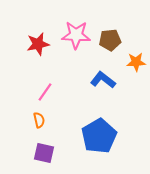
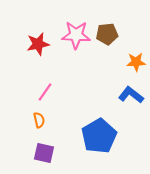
brown pentagon: moved 3 px left, 6 px up
blue L-shape: moved 28 px right, 15 px down
